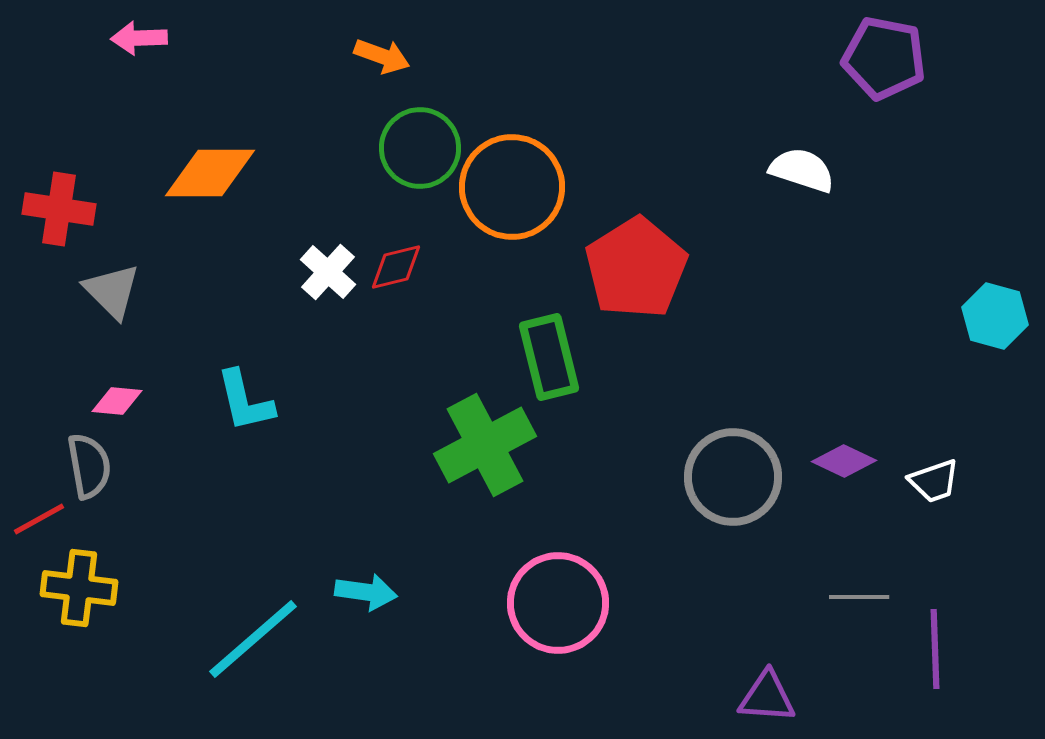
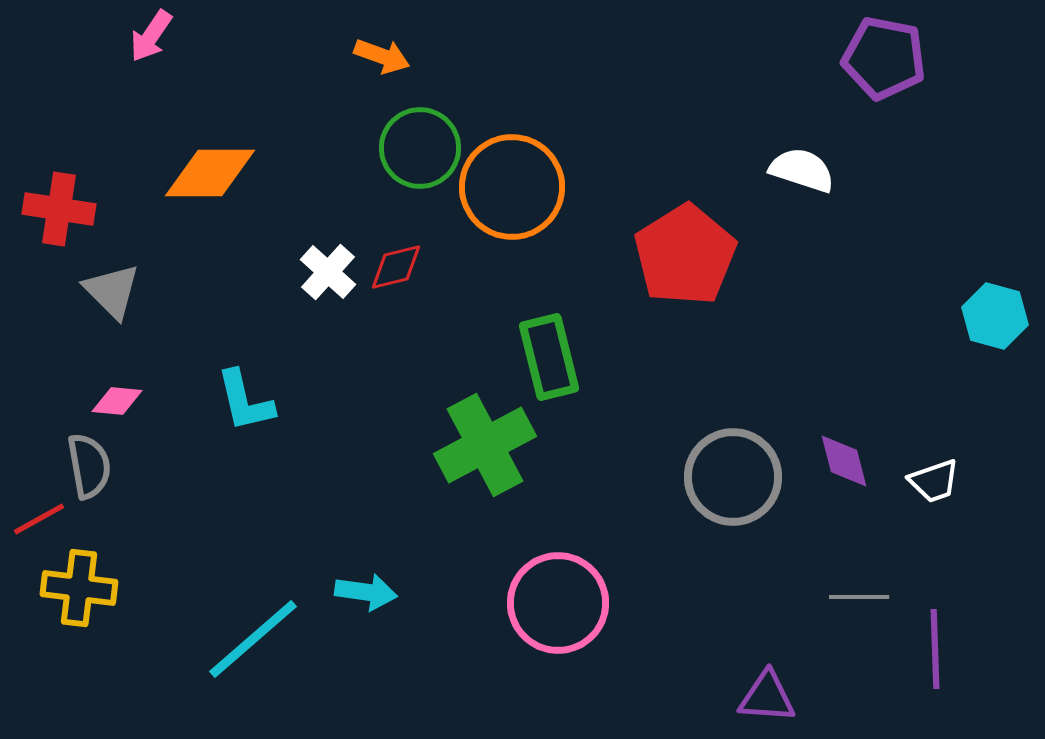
pink arrow: moved 12 px right, 2 px up; rotated 54 degrees counterclockwise
red pentagon: moved 49 px right, 13 px up
purple diamond: rotated 50 degrees clockwise
